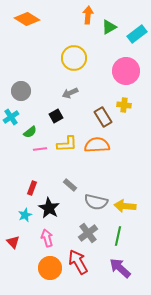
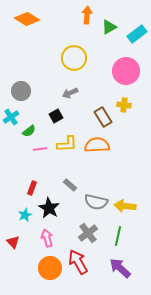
orange arrow: moved 1 px left
green semicircle: moved 1 px left, 1 px up
